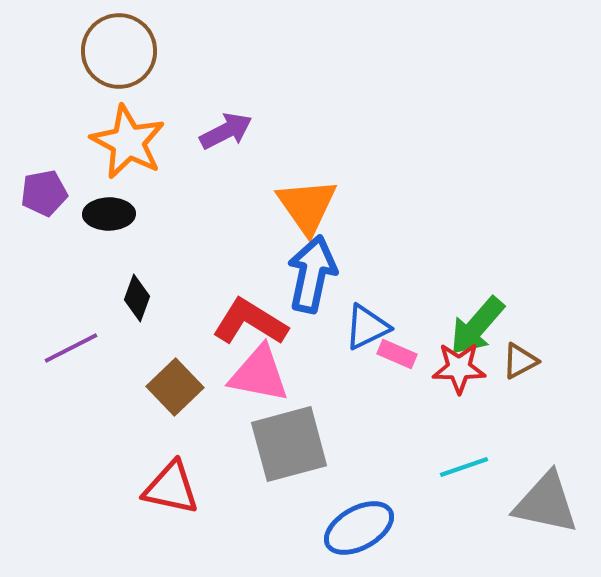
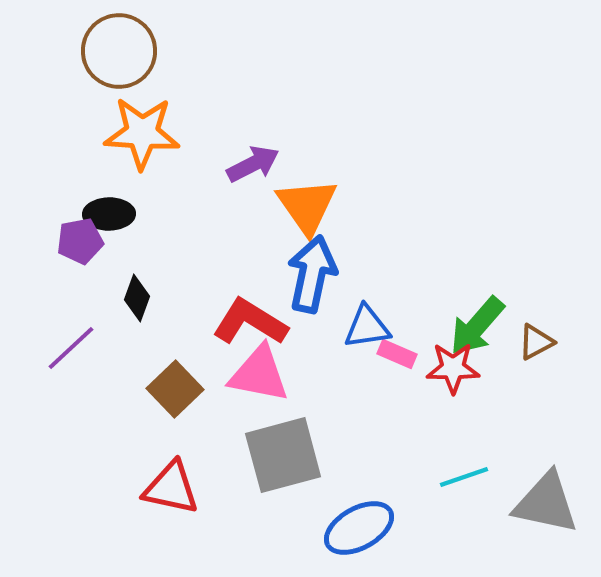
purple arrow: moved 27 px right, 33 px down
orange star: moved 14 px right, 9 px up; rotated 24 degrees counterclockwise
purple pentagon: moved 36 px right, 48 px down
blue triangle: rotated 18 degrees clockwise
purple line: rotated 16 degrees counterclockwise
brown triangle: moved 16 px right, 19 px up
red star: moved 6 px left
brown square: moved 2 px down
gray square: moved 6 px left, 11 px down
cyan line: moved 10 px down
